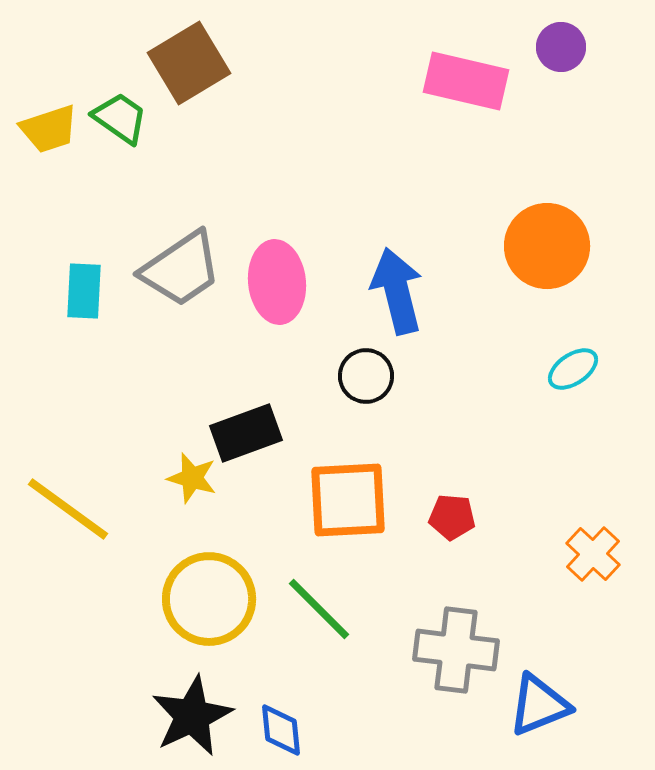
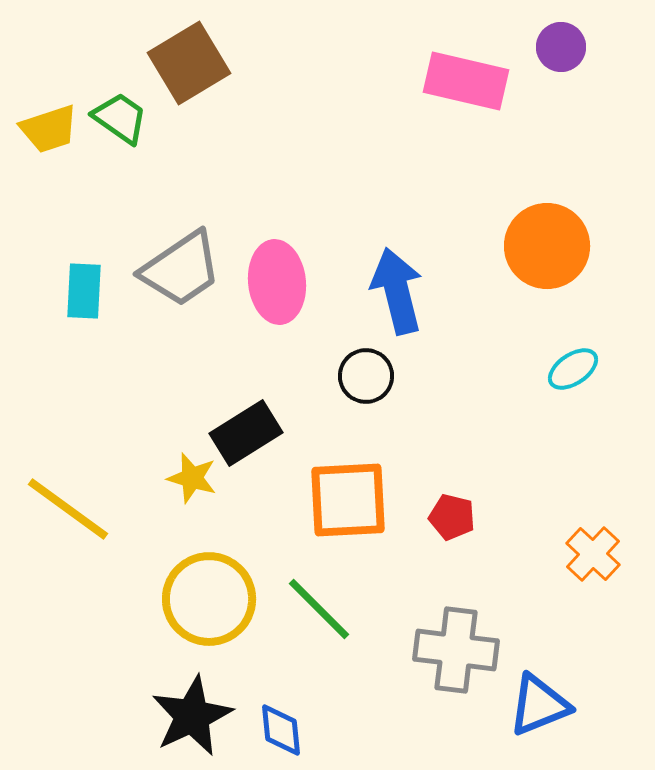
black rectangle: rotated 12 degrees counterclockwise
red pentagon: rotated 9 degrees clockwise
